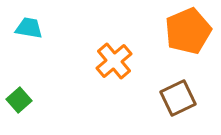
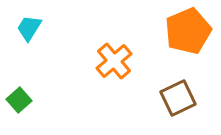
cyan trapezoid: rotated 68 degrees counterclockwise
